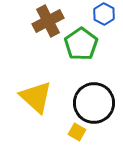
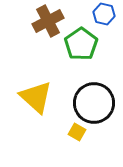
blue hexagon: rotated 15 degrees counterclockwise
